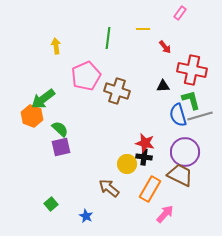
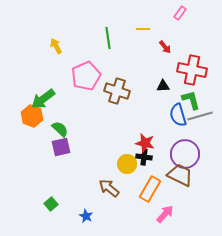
green line: rotated 15 degrees counterclockwise
yellow arrow: rotated 21 degrees counterclockwise
purple circle: moved 2 px down
